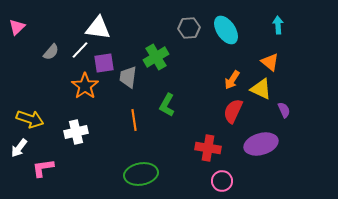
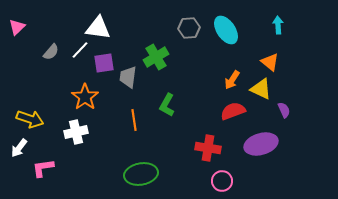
orange star: moved 11 px down
red semicircle: rotated 45 degrees clockwise
